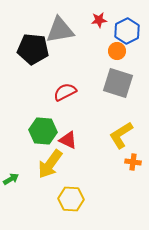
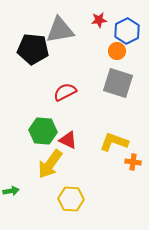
yellow L-shape: moved 7 px left, 7 px down; rotated 52 degrees clockwise
green arrow: moved 12 px down; rotated 21 degrees clockwise
